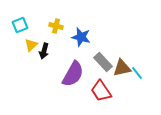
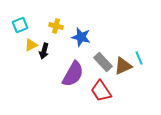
yellow triangle: rotated 16 degrees clockwise
brown triangle: moved 1 px right, 2 px up; rotated 12 degrees counterclockwise
cyan line: moved 2 px right, 15 px up; rotated 16 degrees clockwise
